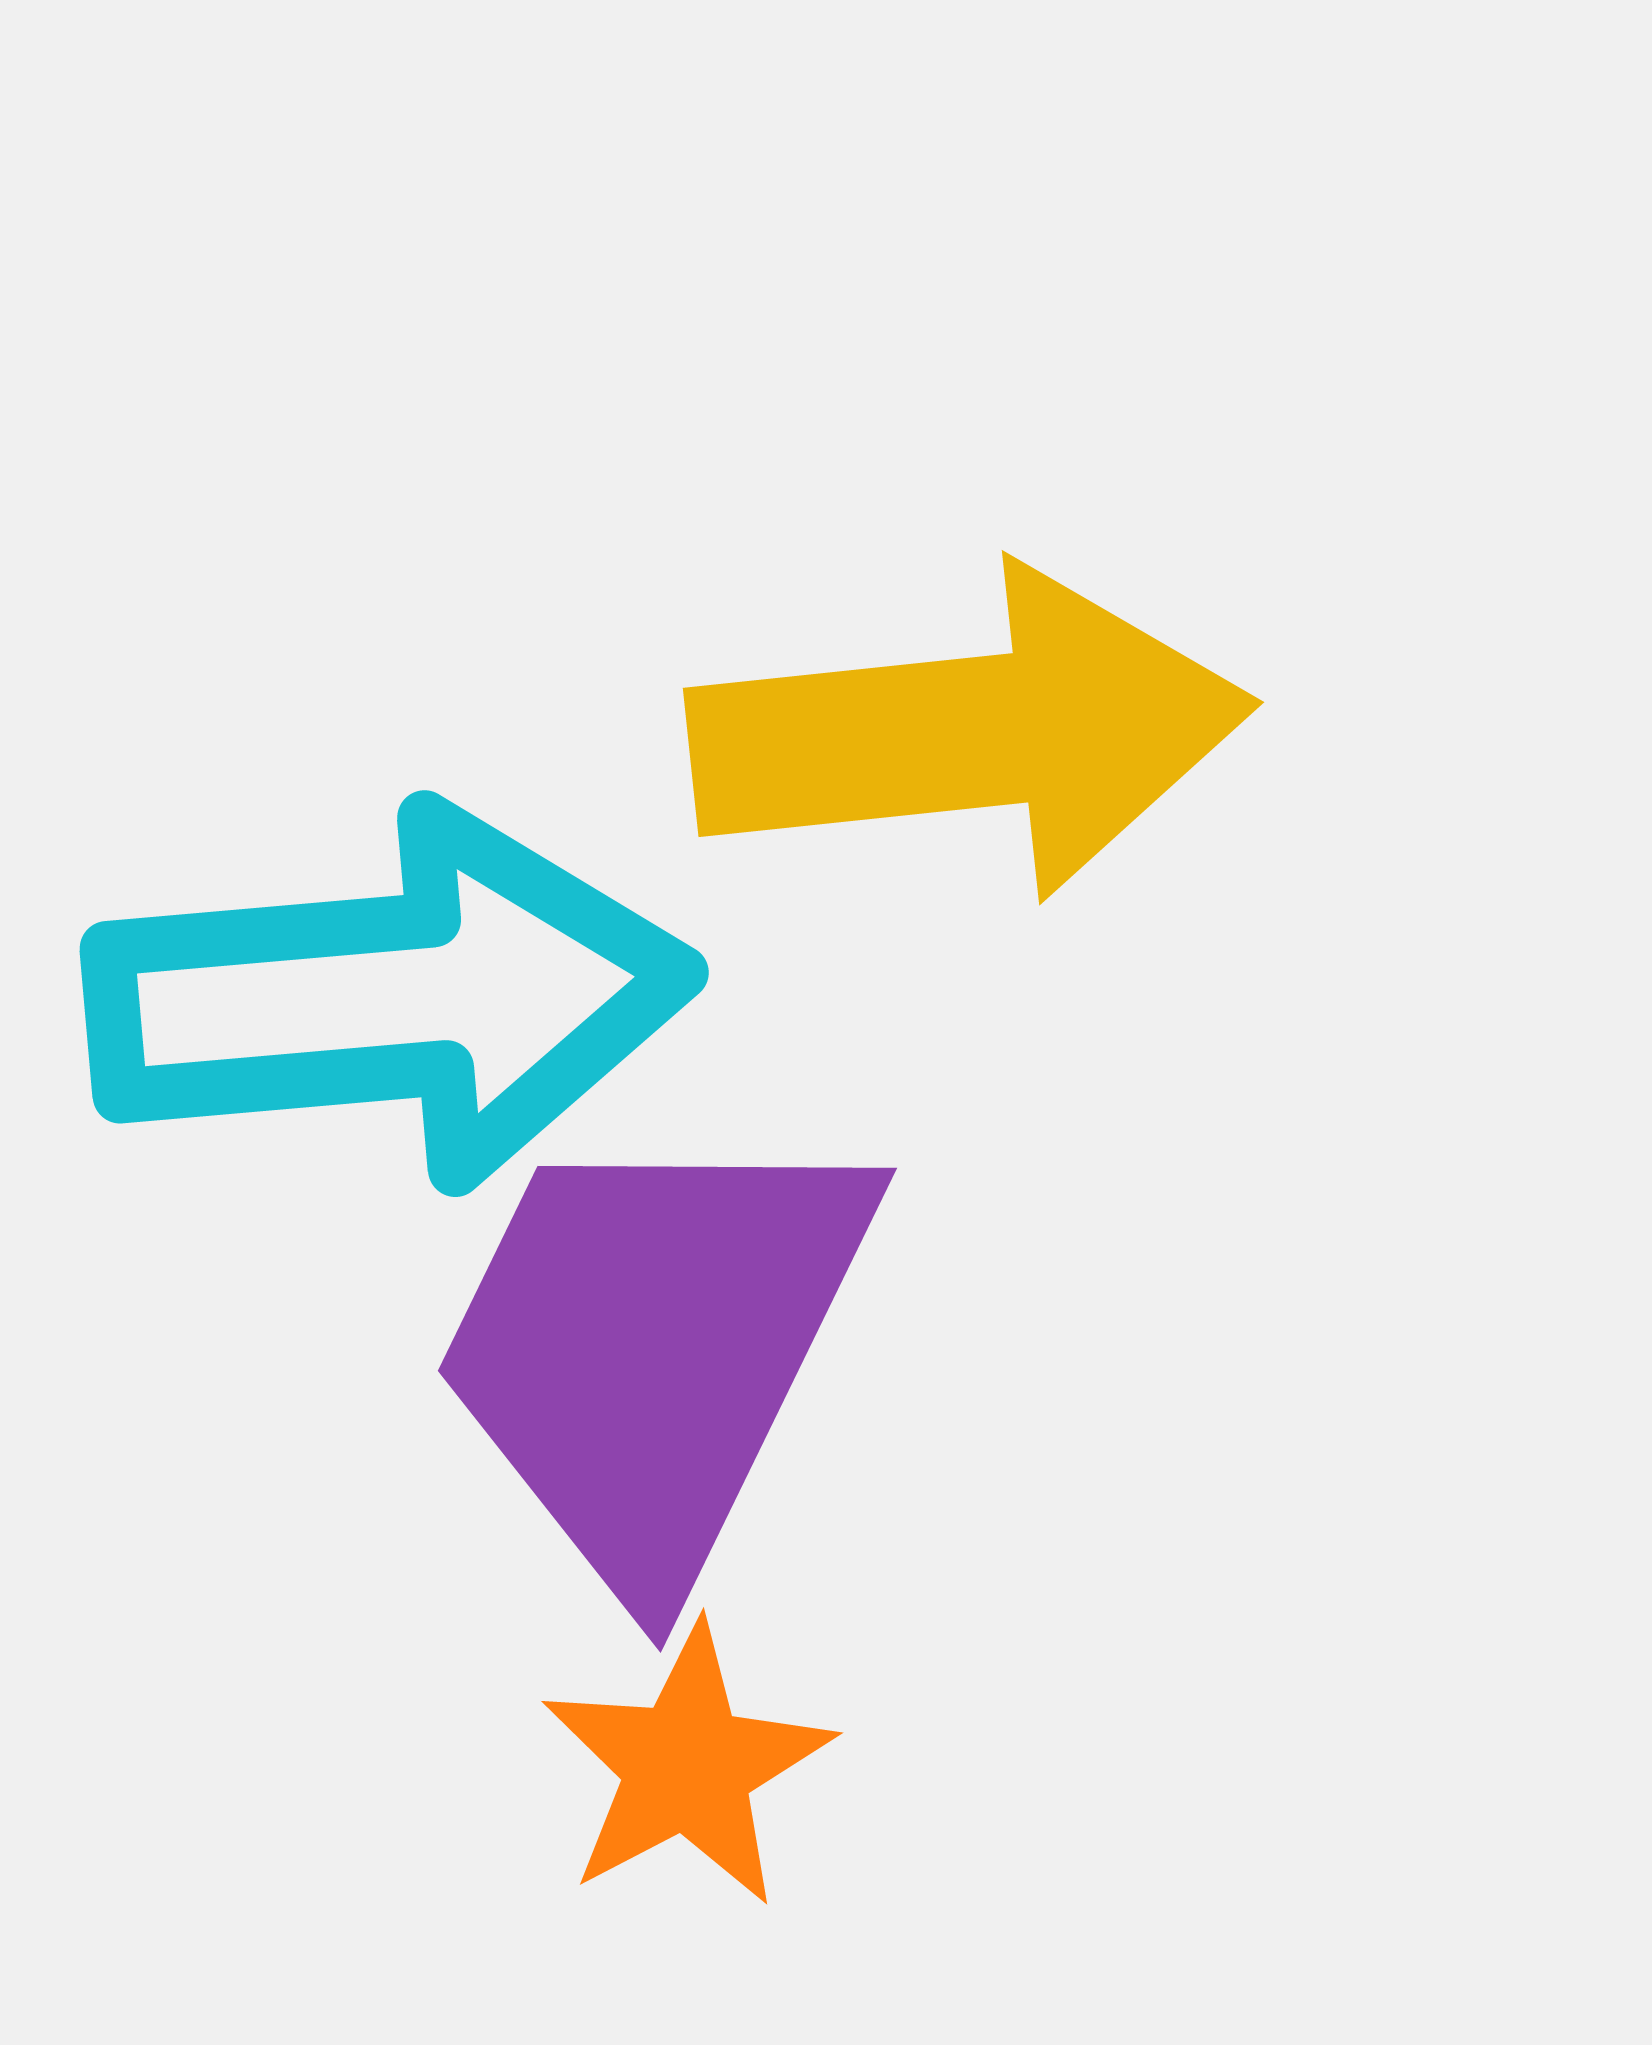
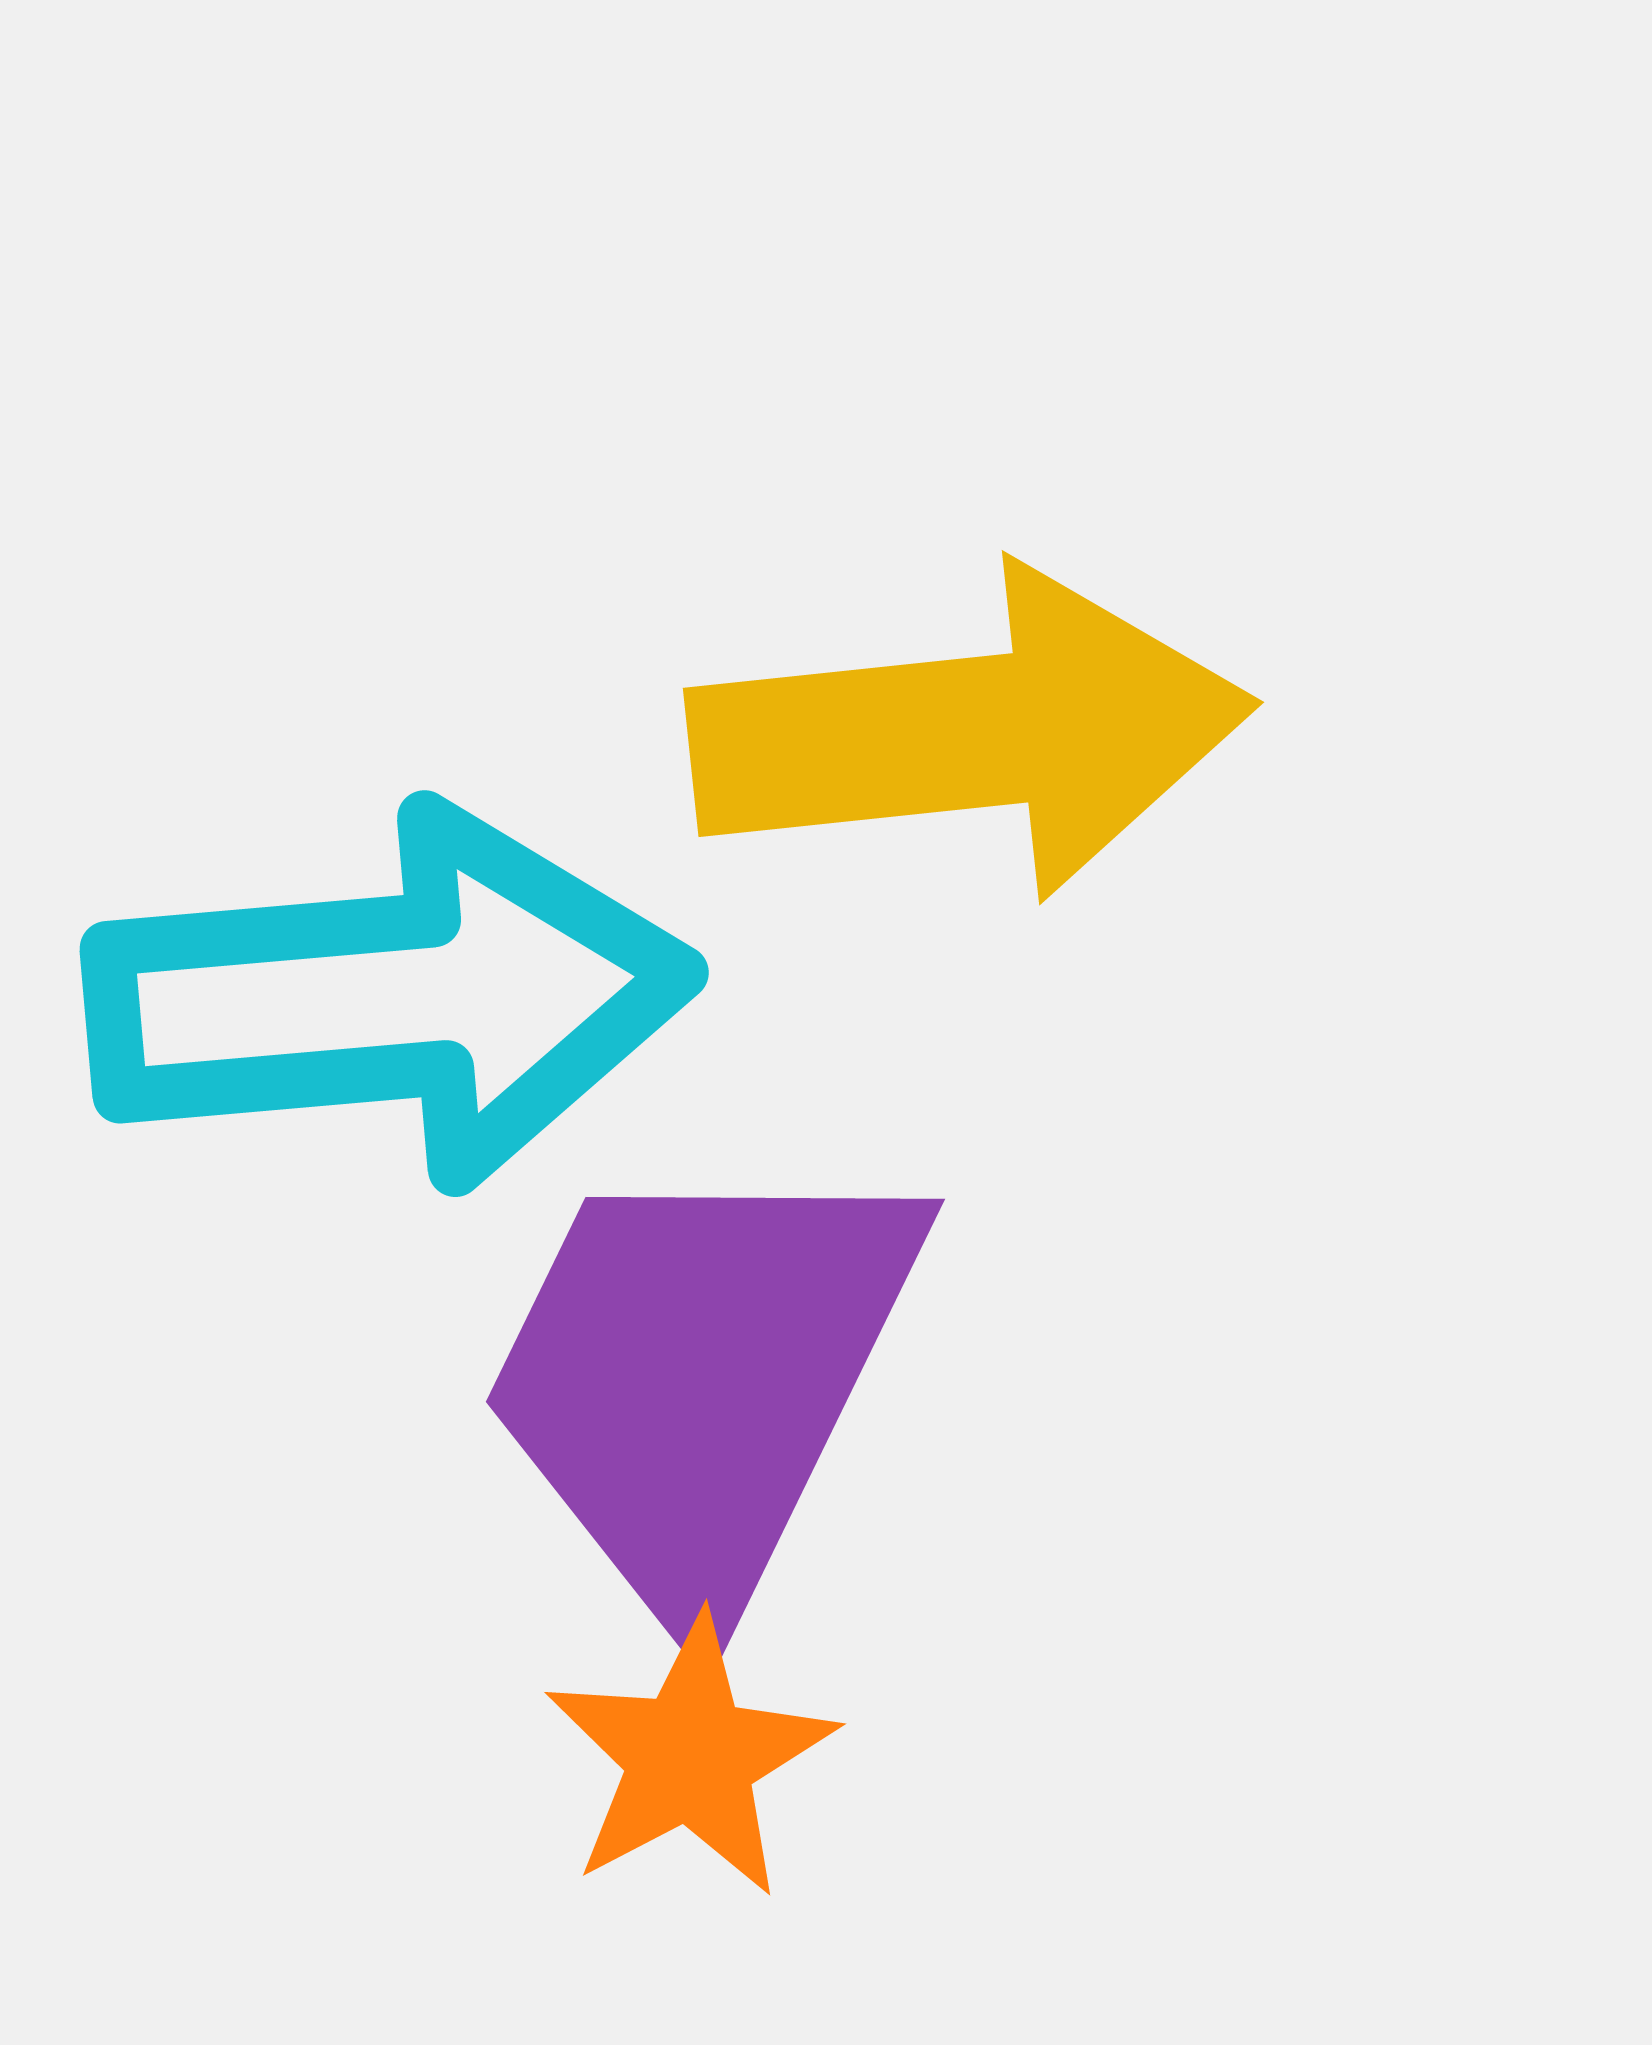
purple trapezoid: moved 48 px right, 31 px down
orange star: moved 3 px right, 9 px up
